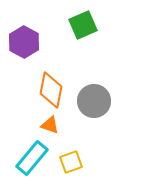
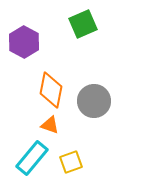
green square: moved 1 px up
